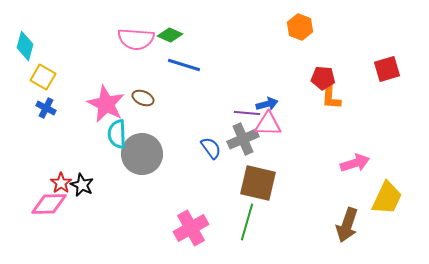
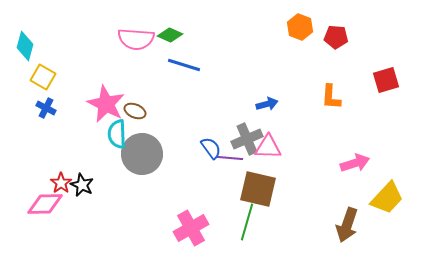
red square: moved 1 px left, 11 px down
red pentagon: moved 13 px right, 41 px up
brown ellipse: moved 8 px left, 13 px down
purple line: moved 17 px left, 45 px down
pink triangle: moved 23 px down
gray cross: moved 4 px right
brown square: moved 6 px down
yellow trapezoid: rotated 18 degrees clockwise
pink diamond: moved 4 px left
